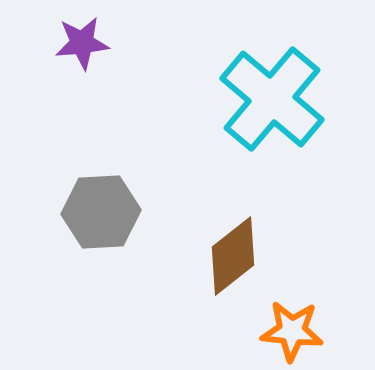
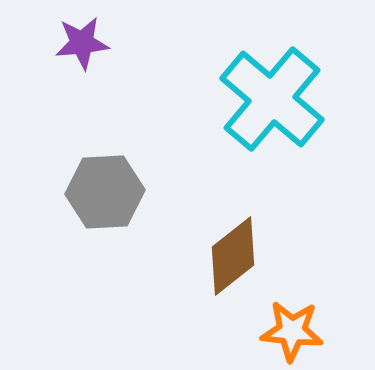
gray hexagon: moved 4 px right, 20 px up
